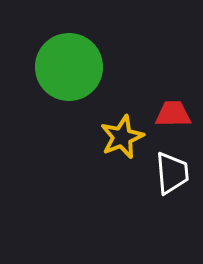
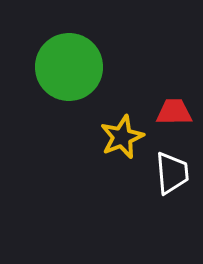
red trapezoid: moved 1 px right, 2 px up
